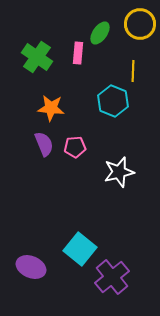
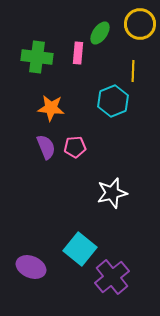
green cross: rotated 28 degrees counterclockwise
cyan hexagon: rotated 16 degrees clockwise
purple semicircle: moved 2 px right, 3 px down
white star: moved 7 px left, 21 px down
